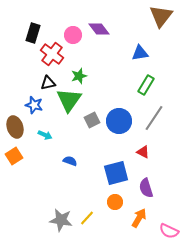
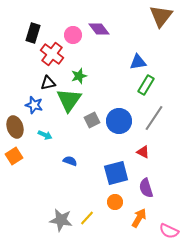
blue triangle: moved 2 px left, 9 px down
